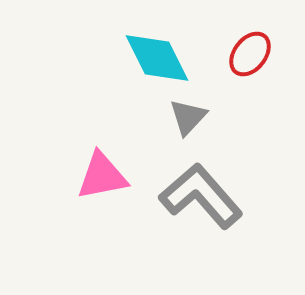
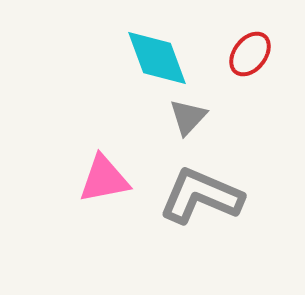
cyan diamond: rotated 6 degrees clockwise
pink triangle: moved 2 px right, 3 px down
gray L-shape: rotated 26 degrees counterclockwise
